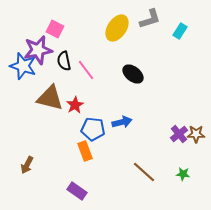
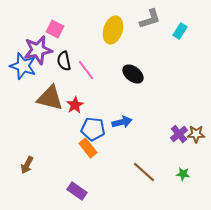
yellow ellipse: moved 4 px left, 2 px down; rotated 16 degrees counterclockwise
orange rectangle: moved 3 px right, 3 px up; rotated 18 degrees counterclockwise
